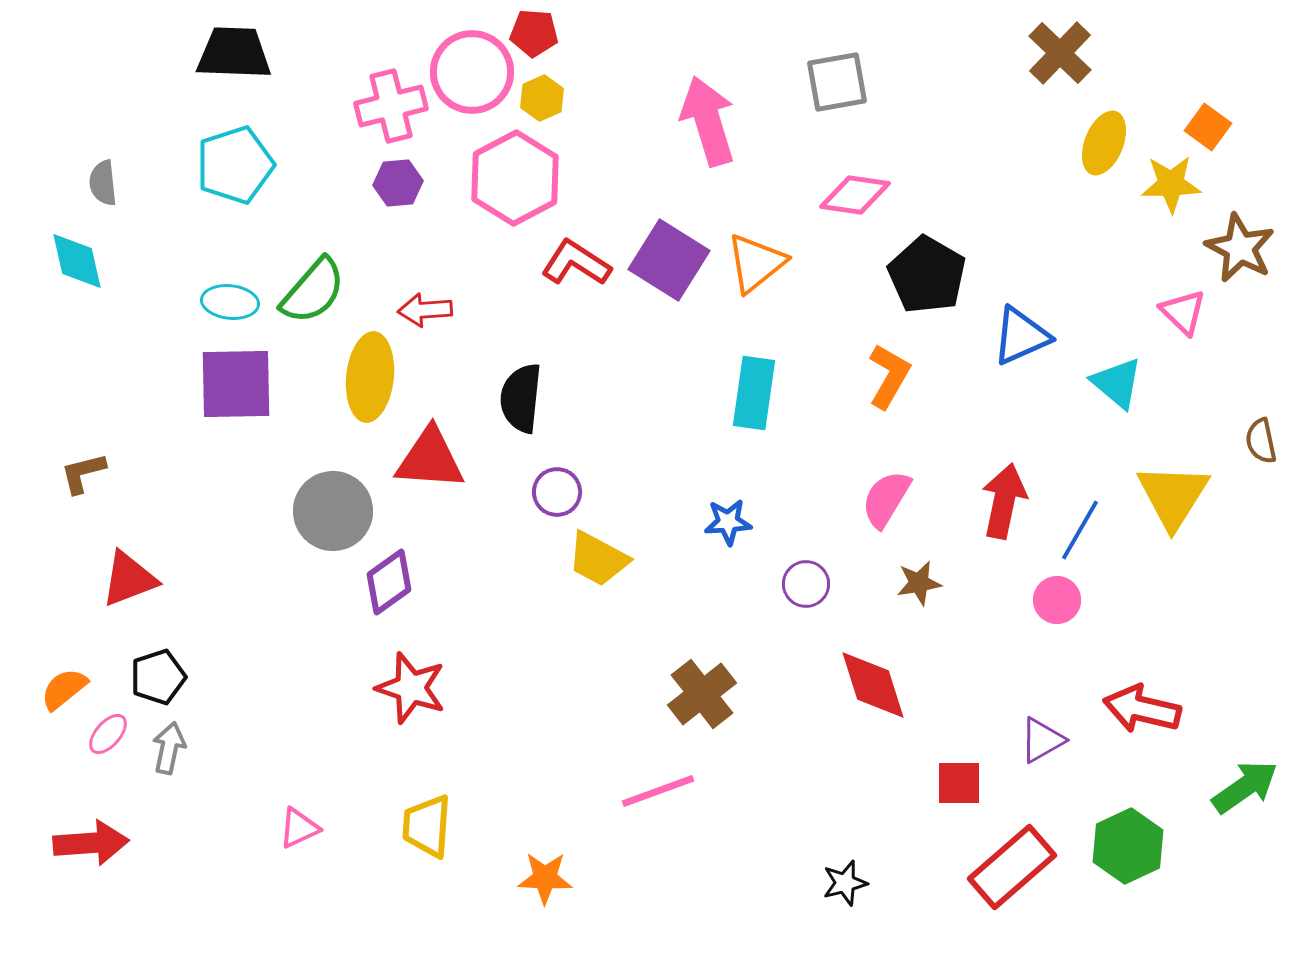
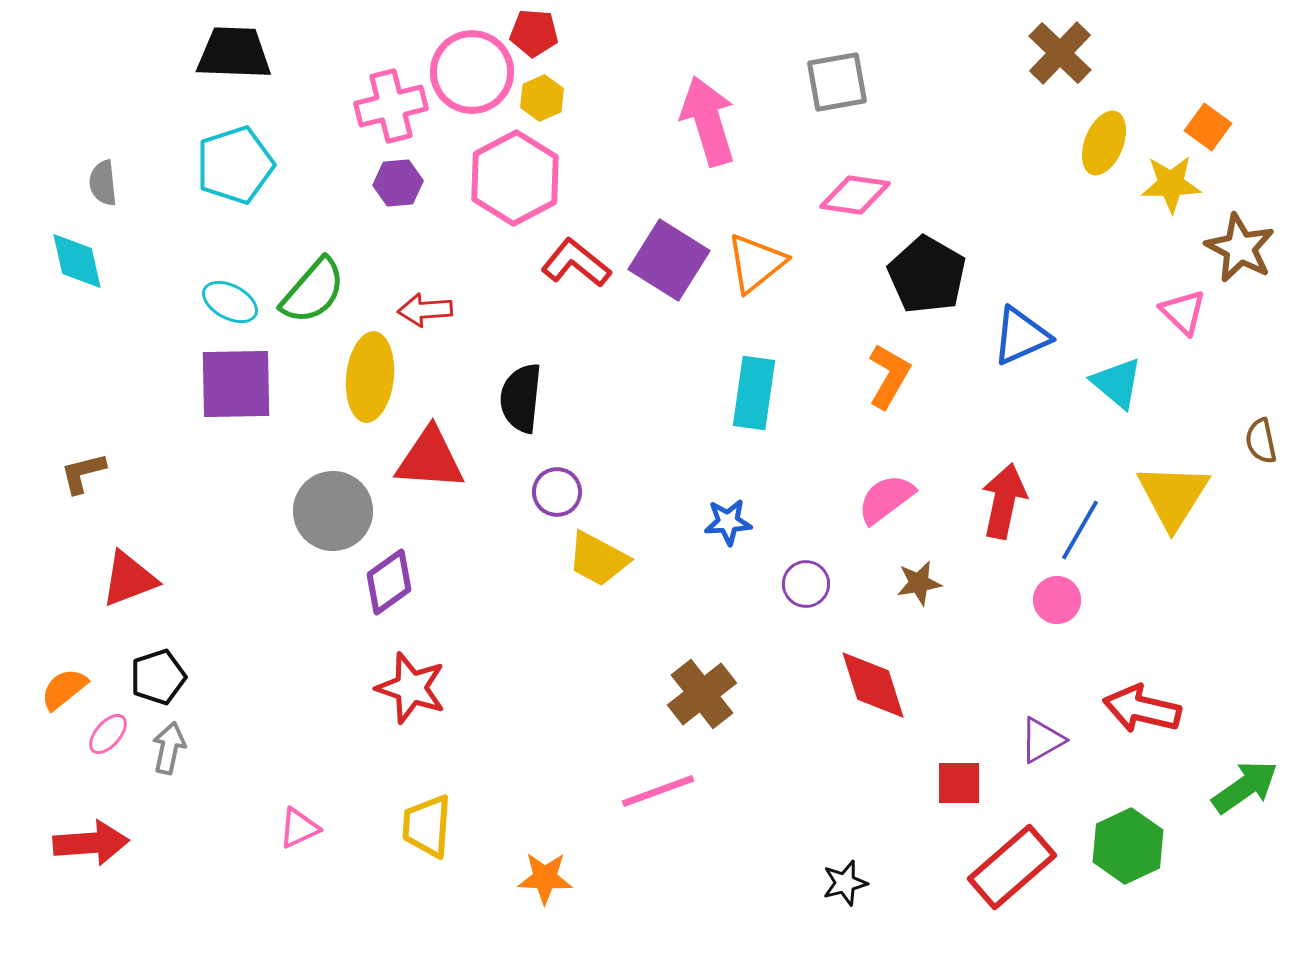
red L-shape at (576, 263): rotated 6 degrees clockwise
cyan ellipse at (230, 302): rotated 22 degrees clockwise
pink semicircle at (886, 499): rotated 22 degrees clockwise
